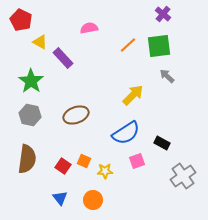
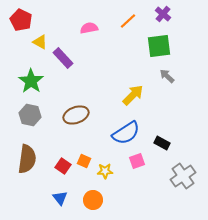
orange line: moved 24 px up
